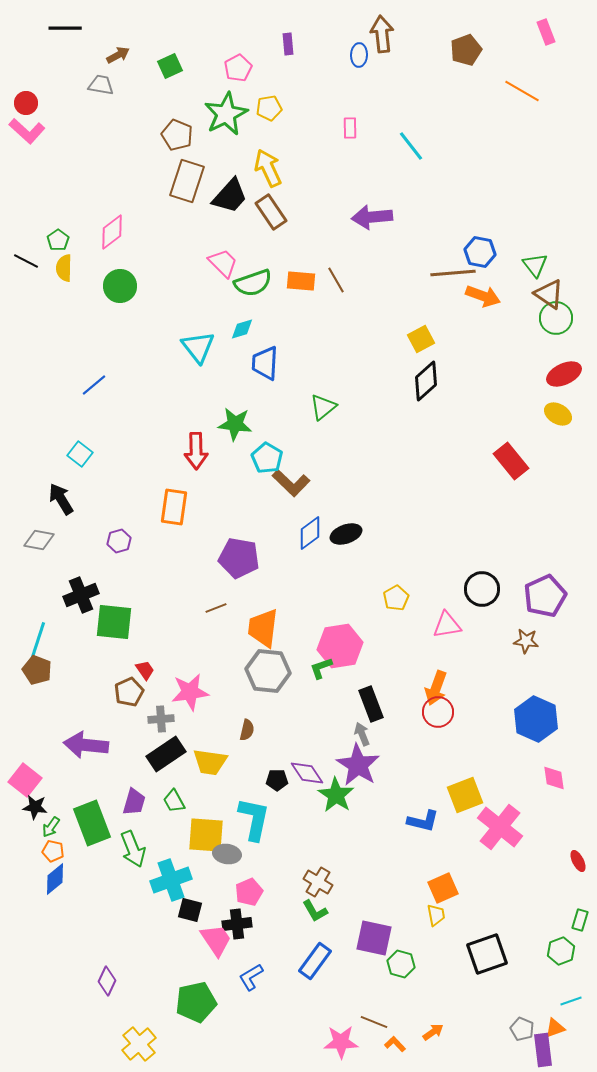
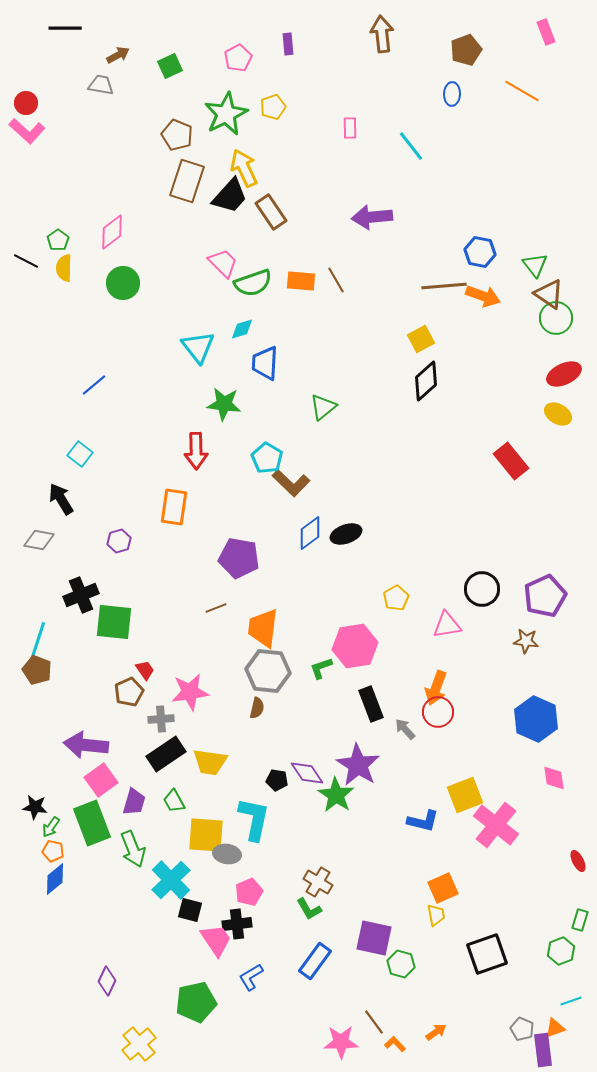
blue ellipse at (359, 55): moved 93 px right, 39 px down
pink pentagon at (238, 68): moved 10 px up
yellow pentagon at (269, 108): moved 4 px right, 1 px up; rotated 10 degrees counterclockwise
yellow arrow at (268, 168): moved 24 px left
brown line at (453, 273): moved 9 px left, 13 px down
green circle at (120, 286): moved 3 px right, 3 px up
green star at (235, 424): moved 11 px left, 20 px up
pink hexagon at (340, 646): moved 15 px right
brown semicircle at (247, 730): moved 10 px right, 22 px up
gray arrow at (362, 734): moved 43 px right, 5 px up; rotated 20 degrees counterclockwise
pink square at (25, 780): moved 76 px right; rotated 16 degrees clockwise
black pentagon at (277, 780): rotated 10 degrees clockwise
pink cross at (500, 827): moved 4 px left, 2 px up
cyan cross at (171, 880): rotated 24 degrees counterclockwise
green L-shape at (315, 911): moved 6 px left, 2 px up
brown line at (374, 1022): rotated 32 degrees clockwise
orange arrow at (433, 1032): moved 3 px right
